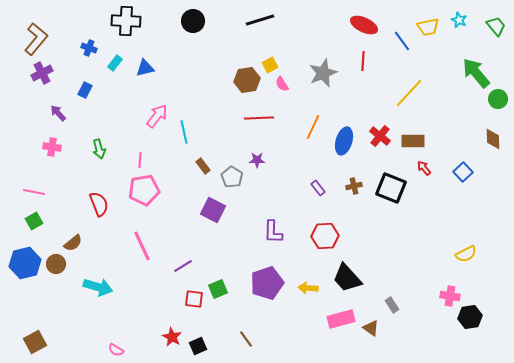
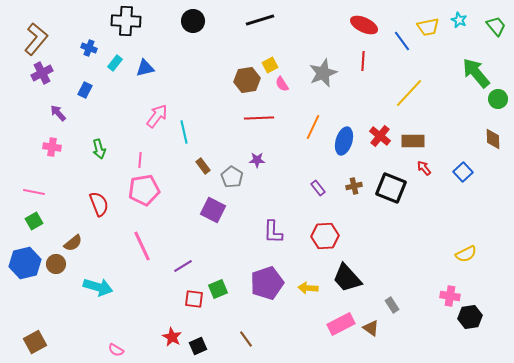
pink rectangle at (341, 319): moved 5 px down; rotated 12 degrees counterclockwise
